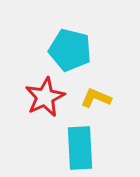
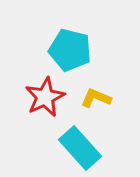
cyan rectangle: rotated 39 degrees counterclockwise
